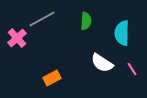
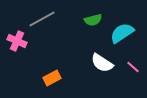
green semicircle: moved 7 px right, 1 px up; rotated 72 degrees clockwise
cyan semicircle: rotated 55 degrees clockwise
pink cross: moved 3 px down; rotated 24 degrees counterclockwise
pink line: moved 1 px right, 2 px up; rotated 16 degrees counterclockwise
